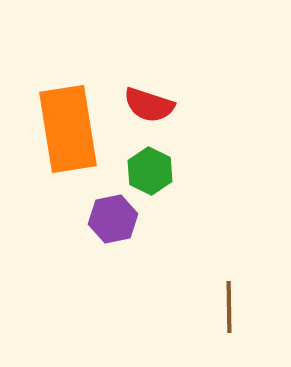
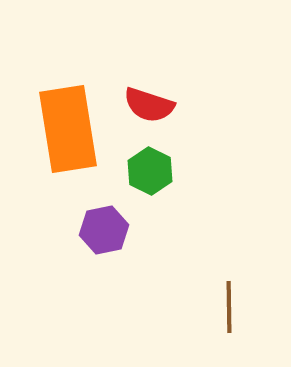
purple hexagon: moved 9 px left, 11 px down
